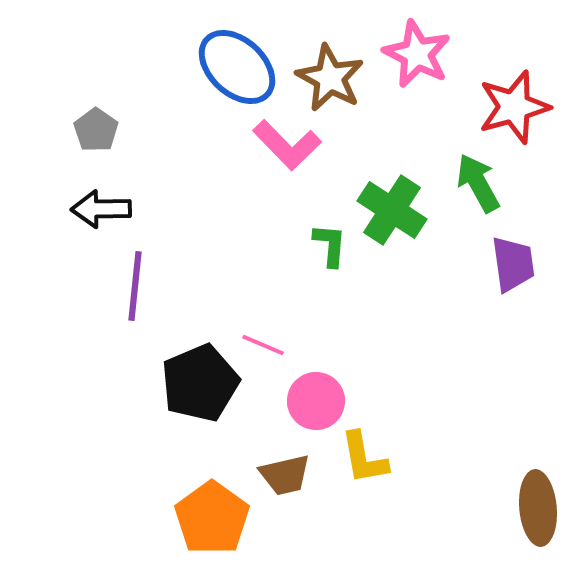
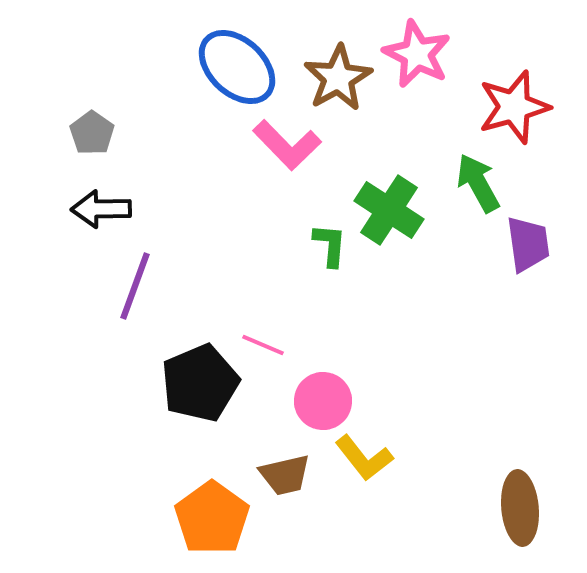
brown star: moved 8 px right; rotated 14 degrees clockwise
gray pentagon: moved 4 px left, 3 px down
green cross: moved 3 px left
purple trapezoid: moved 15 px right, 20 px up
purple line: rotated 14 degrees clockwise
pink circle: moved 7 px right
yellow L-shape: rotated 28 degrees counterclockwise
brown ellipse: moved 18 px left
